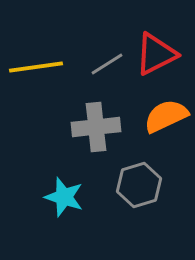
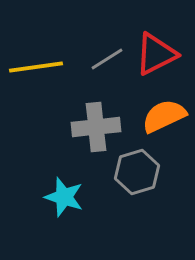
gray line: moved 5 px up
orange semicircle: moved 2 px left
gray hexagon: moved 2 px left, 13 px up
